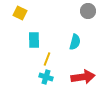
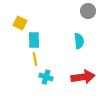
yellow square: moved 10 px down
cyan semicircle: moved 4 px right, 1 px up; rotated 21 degrees counterclockwise
yellow line: moved 12 px left; rotated 32 degrees counterclockwise
